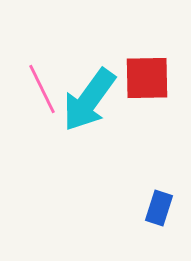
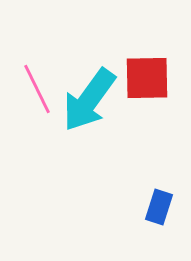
pink line: moved 5 px left
blue rectangle: moved 1 px up
